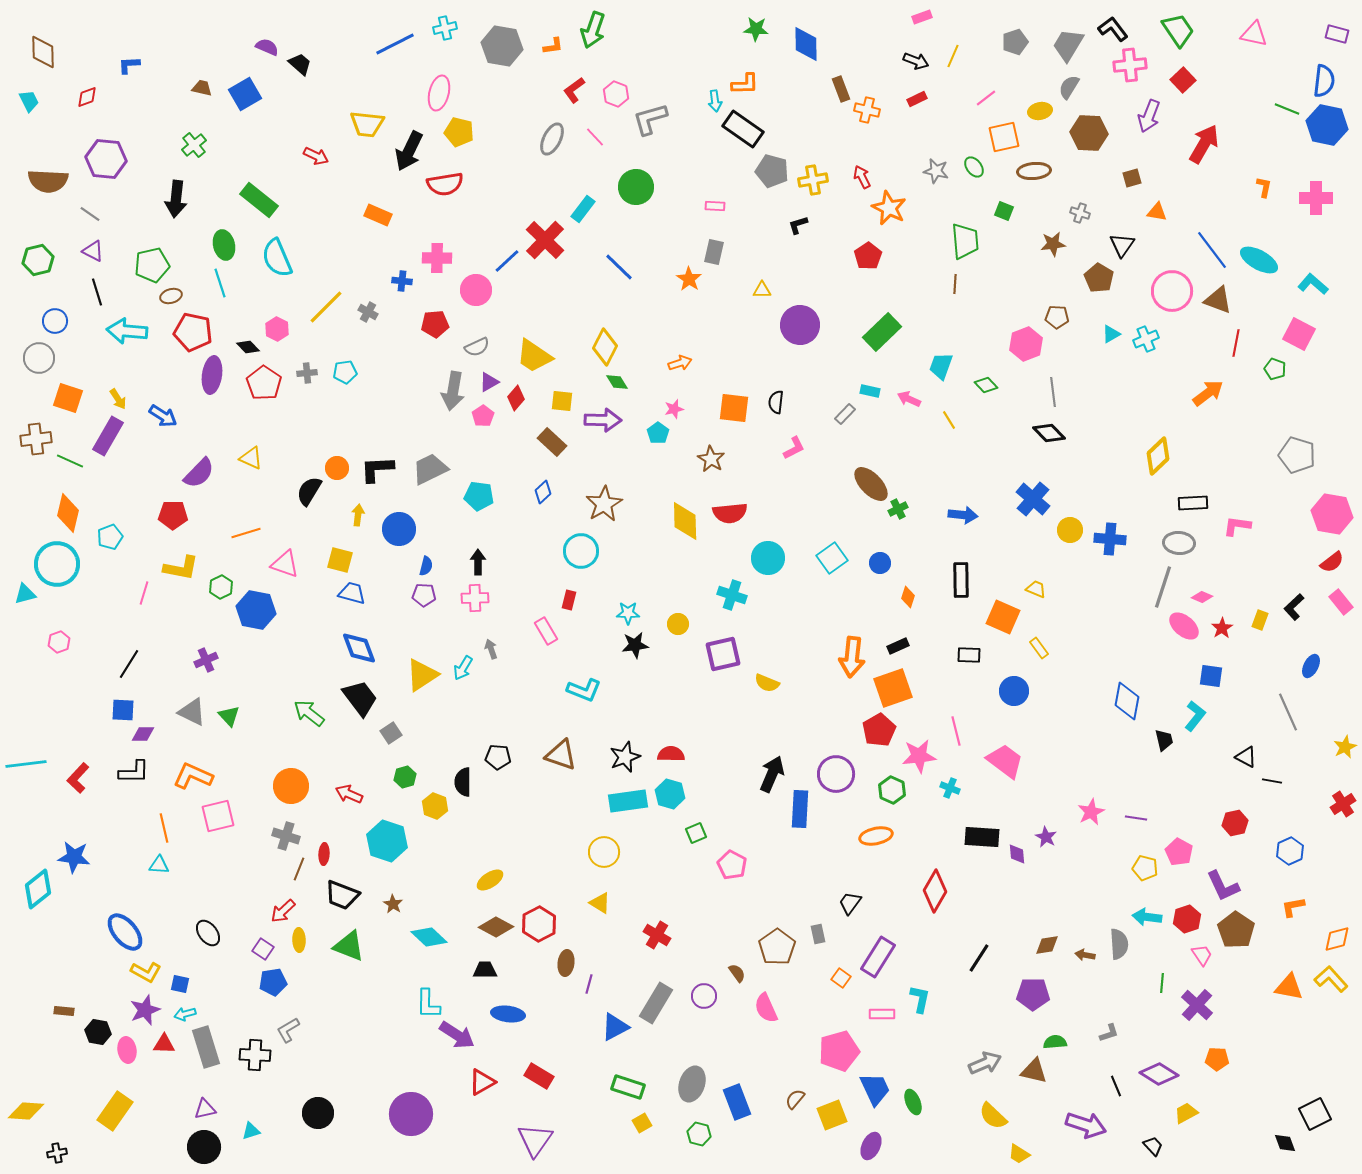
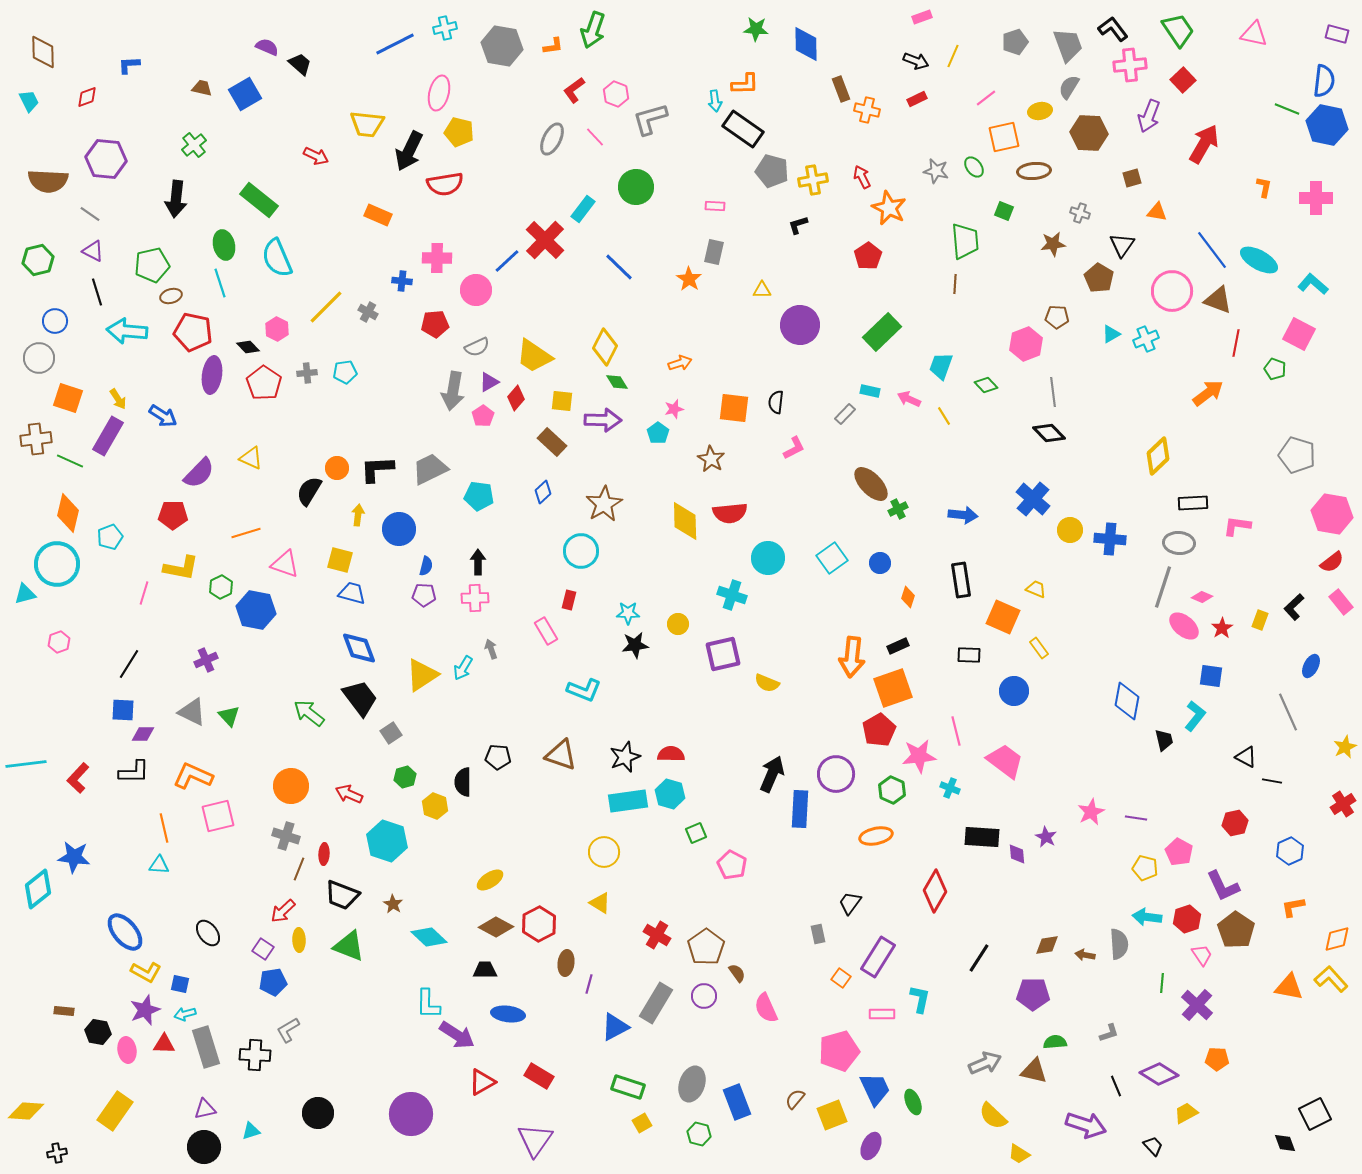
gray trapezoid at (1068, 45): rotated 129 degrees clockwise
yellow line at (949, 420): moved 5 px left, 4 px up
black rectangle at (961, 580): rotated 8 degrees counterclockwise
brown pentagon at (777, 947): moved 71 px left
